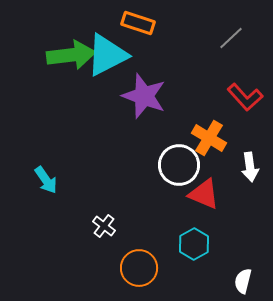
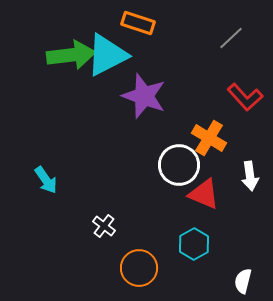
white arrow: moved 9 px down
